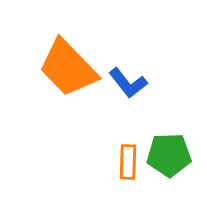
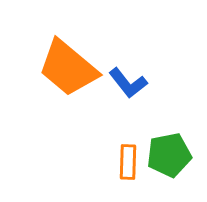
orange trapezoid: rotated 6 degrees counterclockwise
green pentagon: rotated 9 degrees counterclockwise
